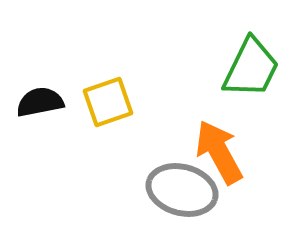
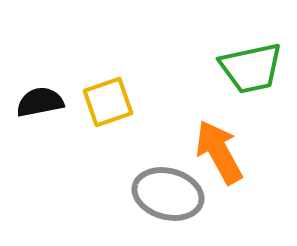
green trapezoid: rotated 52 degrees clockwise
gray ellipse: moved 14 px left, 4 px down
